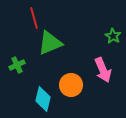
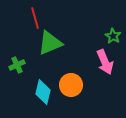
red line: moved 1 px right
pink arrow: moved 2 px right, 8 px up
cyan diamond: moved 7 px up
